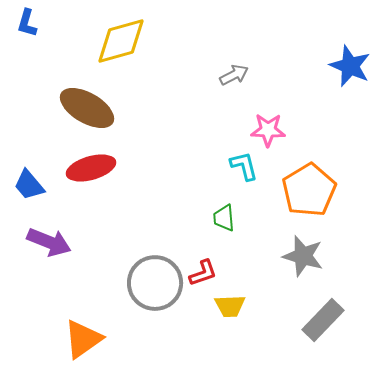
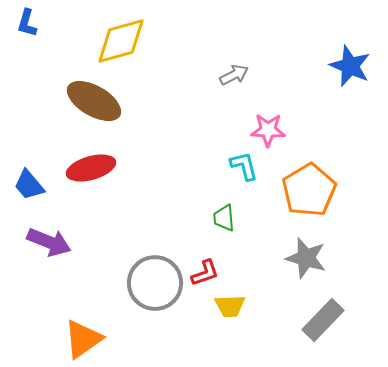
brown ellipse: moved 7 px right, 7 px up
gray star: moved 3 px right, 2 px down
red L-shape: moved 2 px right
